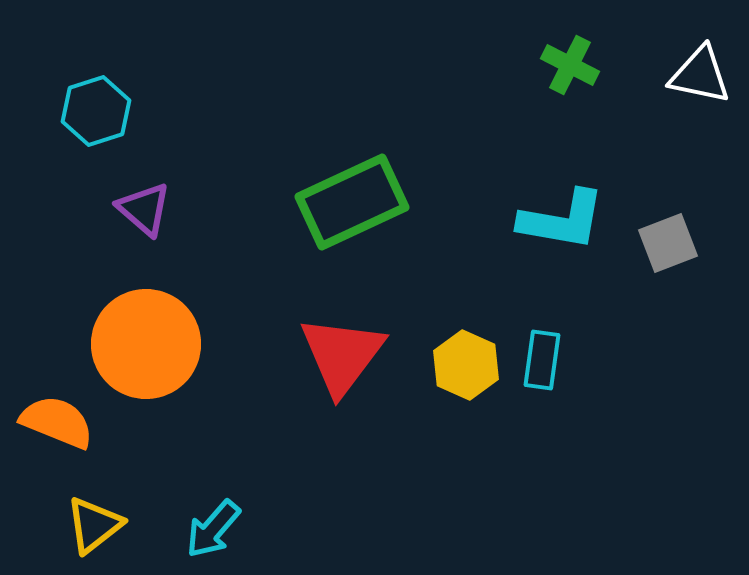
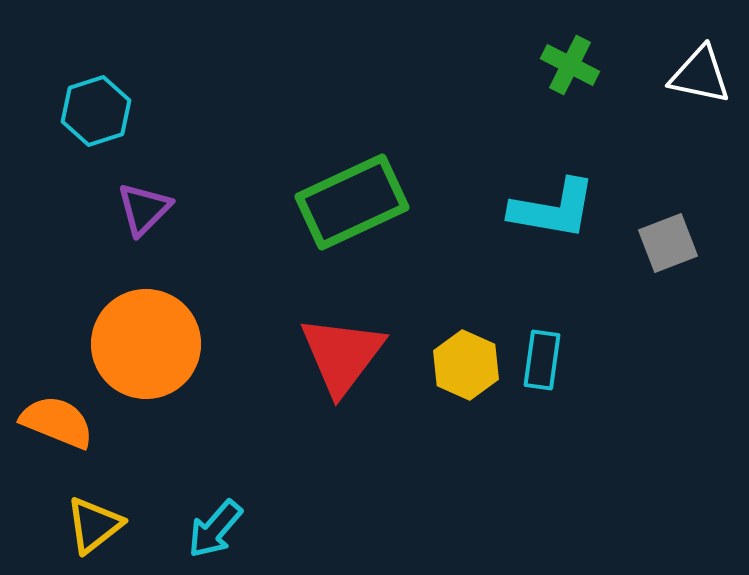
purple triangle: rotated 34 degrees clockwise
cyan L-shape: moved 9 px left, 11 px up
cyan arrow: moved 2 px right
